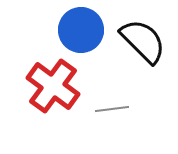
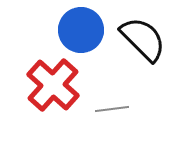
black semicircle: moved 2 px up
red cross: moved 1 px up; rotated 6 degrees clockwise
